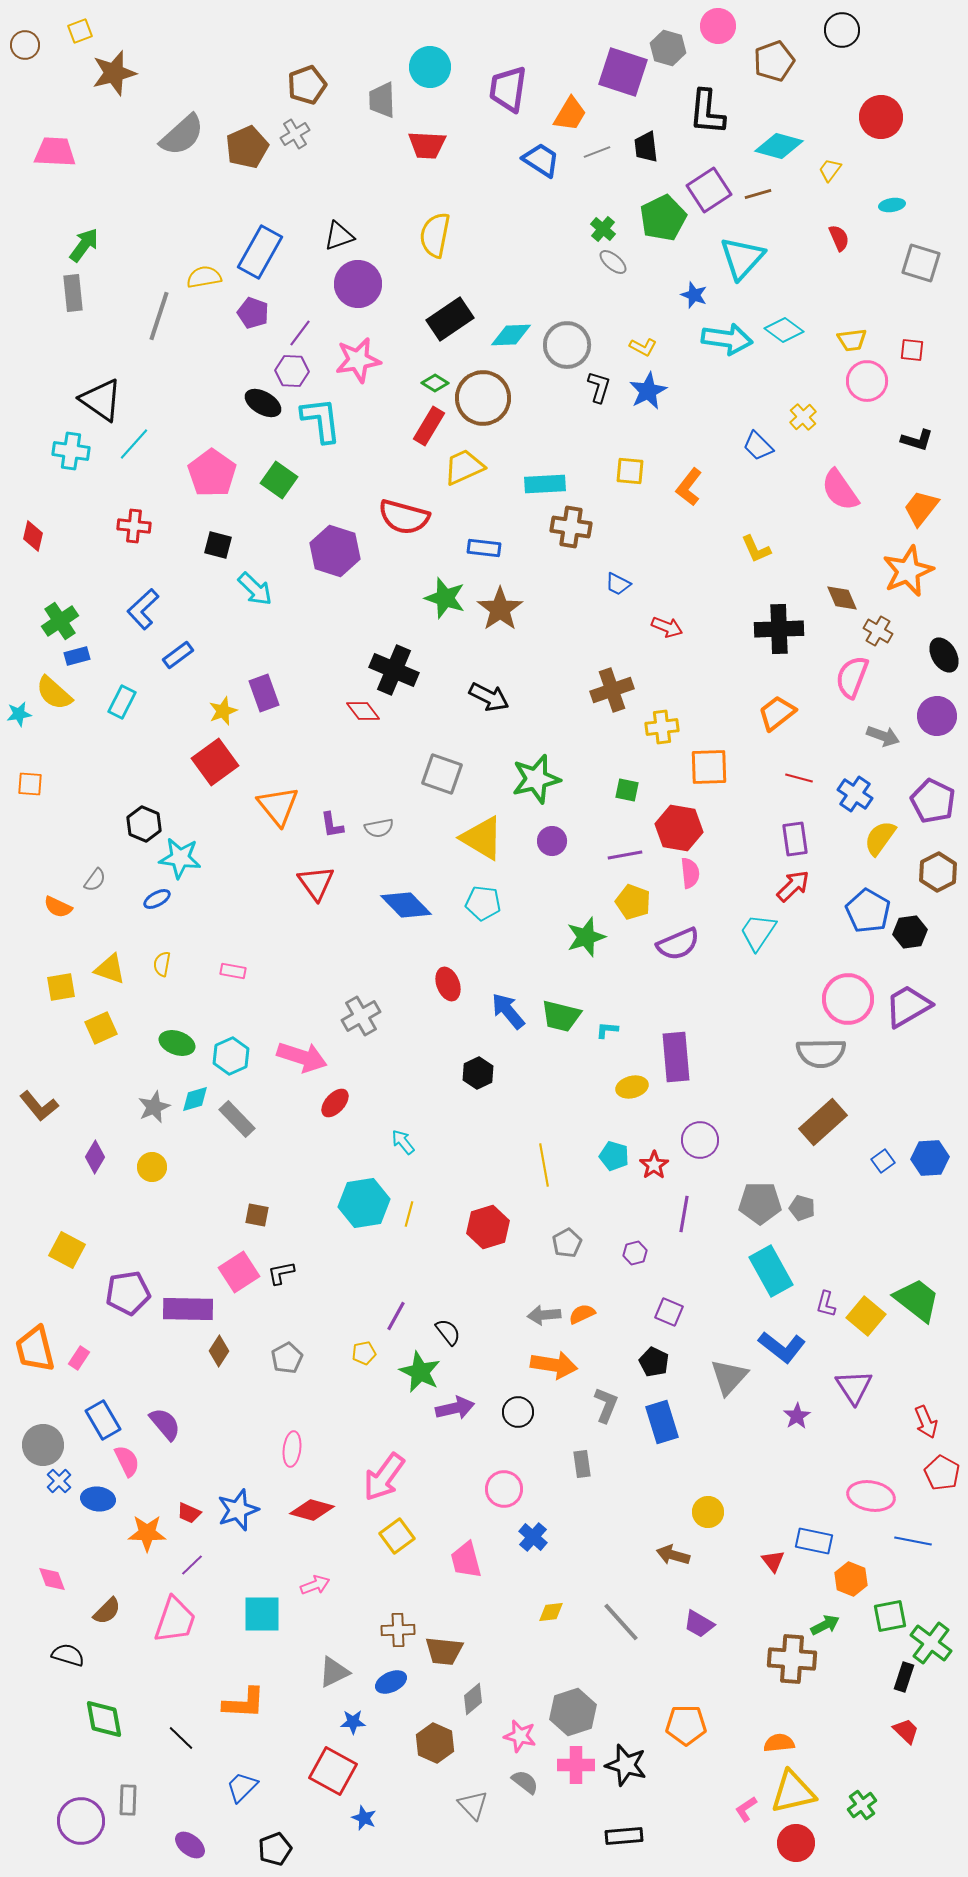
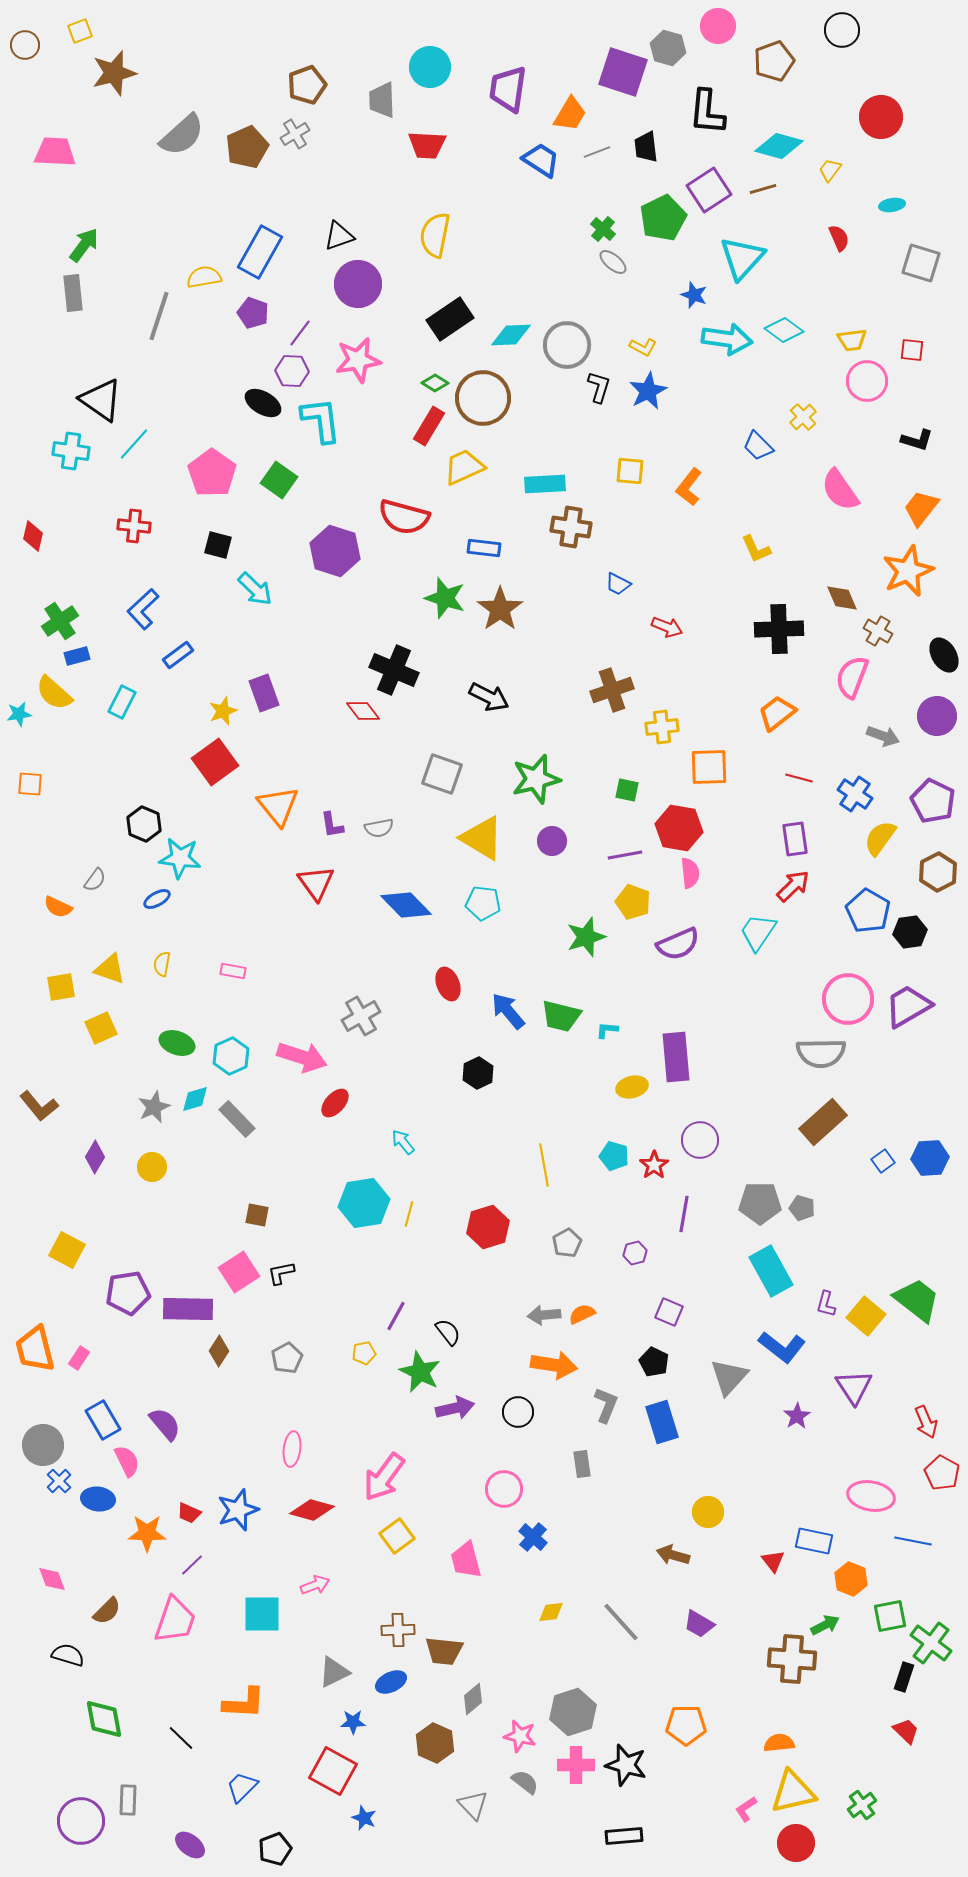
brown line at (758, 194): moved 5 px right, 5 px up
